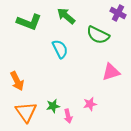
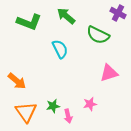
pink triangle: moved 2 px left, 1 px down
orange arrow: rotated 24 degrees counterclockwise
